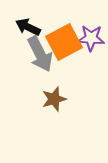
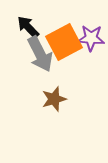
black arrow: rotated 20 degrees clockwise
